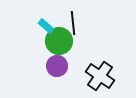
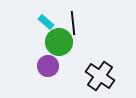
cyan rectangle: moved 4 px up
green circle: moved 1 px down
purple circle: moved 9 px left
